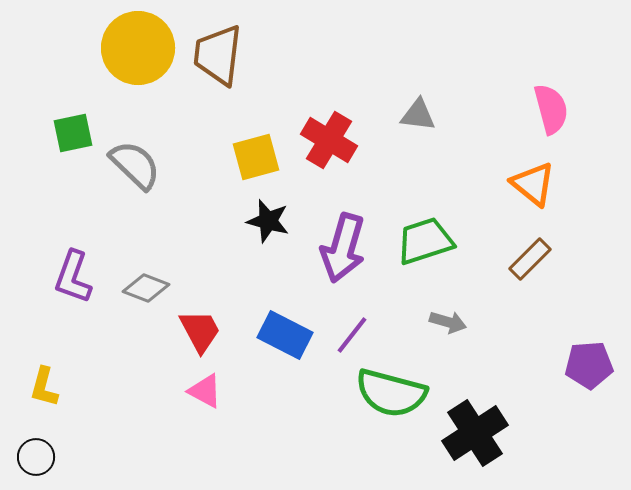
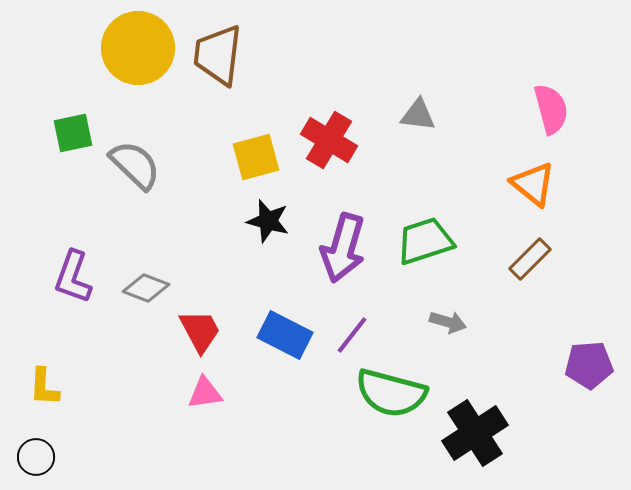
yellow L-shape: rotated 12 degrees counterclockwise
pink triangle: moved 2 px down; rotated 36 degrees counterclockwise
